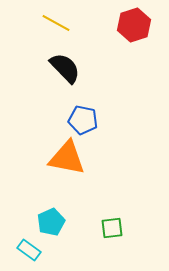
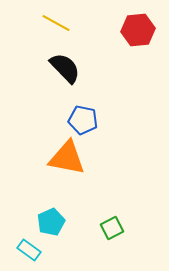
red hexagon: moved 4 px right, 5 px down; rotated 12 degrees clockwise
green square: rotated 20 degrees counterclockwise
